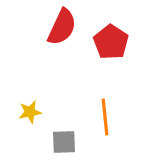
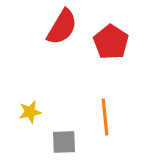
red semicircle: rotated 6 degrees clockwise
